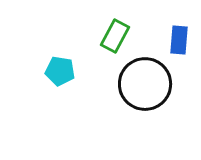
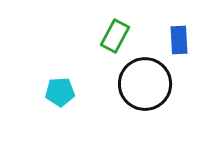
blue rectangle: rotated 8 degrees counterclockwise
cyan pentagon: moved 21 px down; rotated 12 degrees counterclockwise
